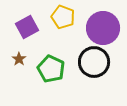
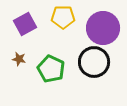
yellow pentagon: rotated 20 degrees counterclockwise
purple square: moved 2 px left, 3 px up
brown star: rotated 24 degrees counterclockwise
